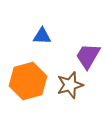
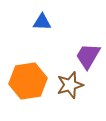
blue triangle: moved 14 px up
orange hexagon: rotated 6 degrees clockwise
